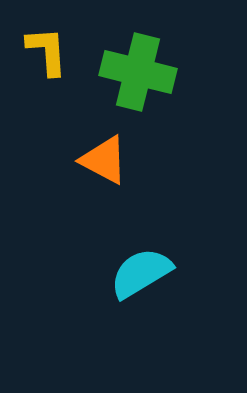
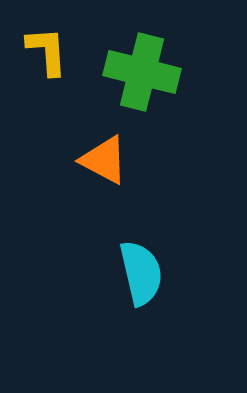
green cross: moved 4 px right
cyan semicircle: rotated 108 degrees clockwise
